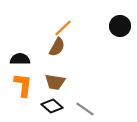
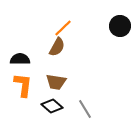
brown trapezoid: moved 1 px right
gray line: rotated 24 degrees clockwise
